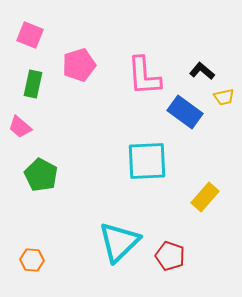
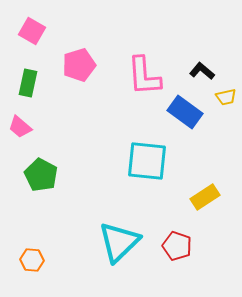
pink square: moved 2 px right, 4 px up; rotated 8 degrees clockwise
green rectangle: moved 5 px left, 1 px up
yellow trapezoid: moved 2 px right
cyan square: rotated 9 degrees clockwise
yellow rectangle: rotated 16 degrees clockwise
red pentagon: moved 7 px right, 10 px up
